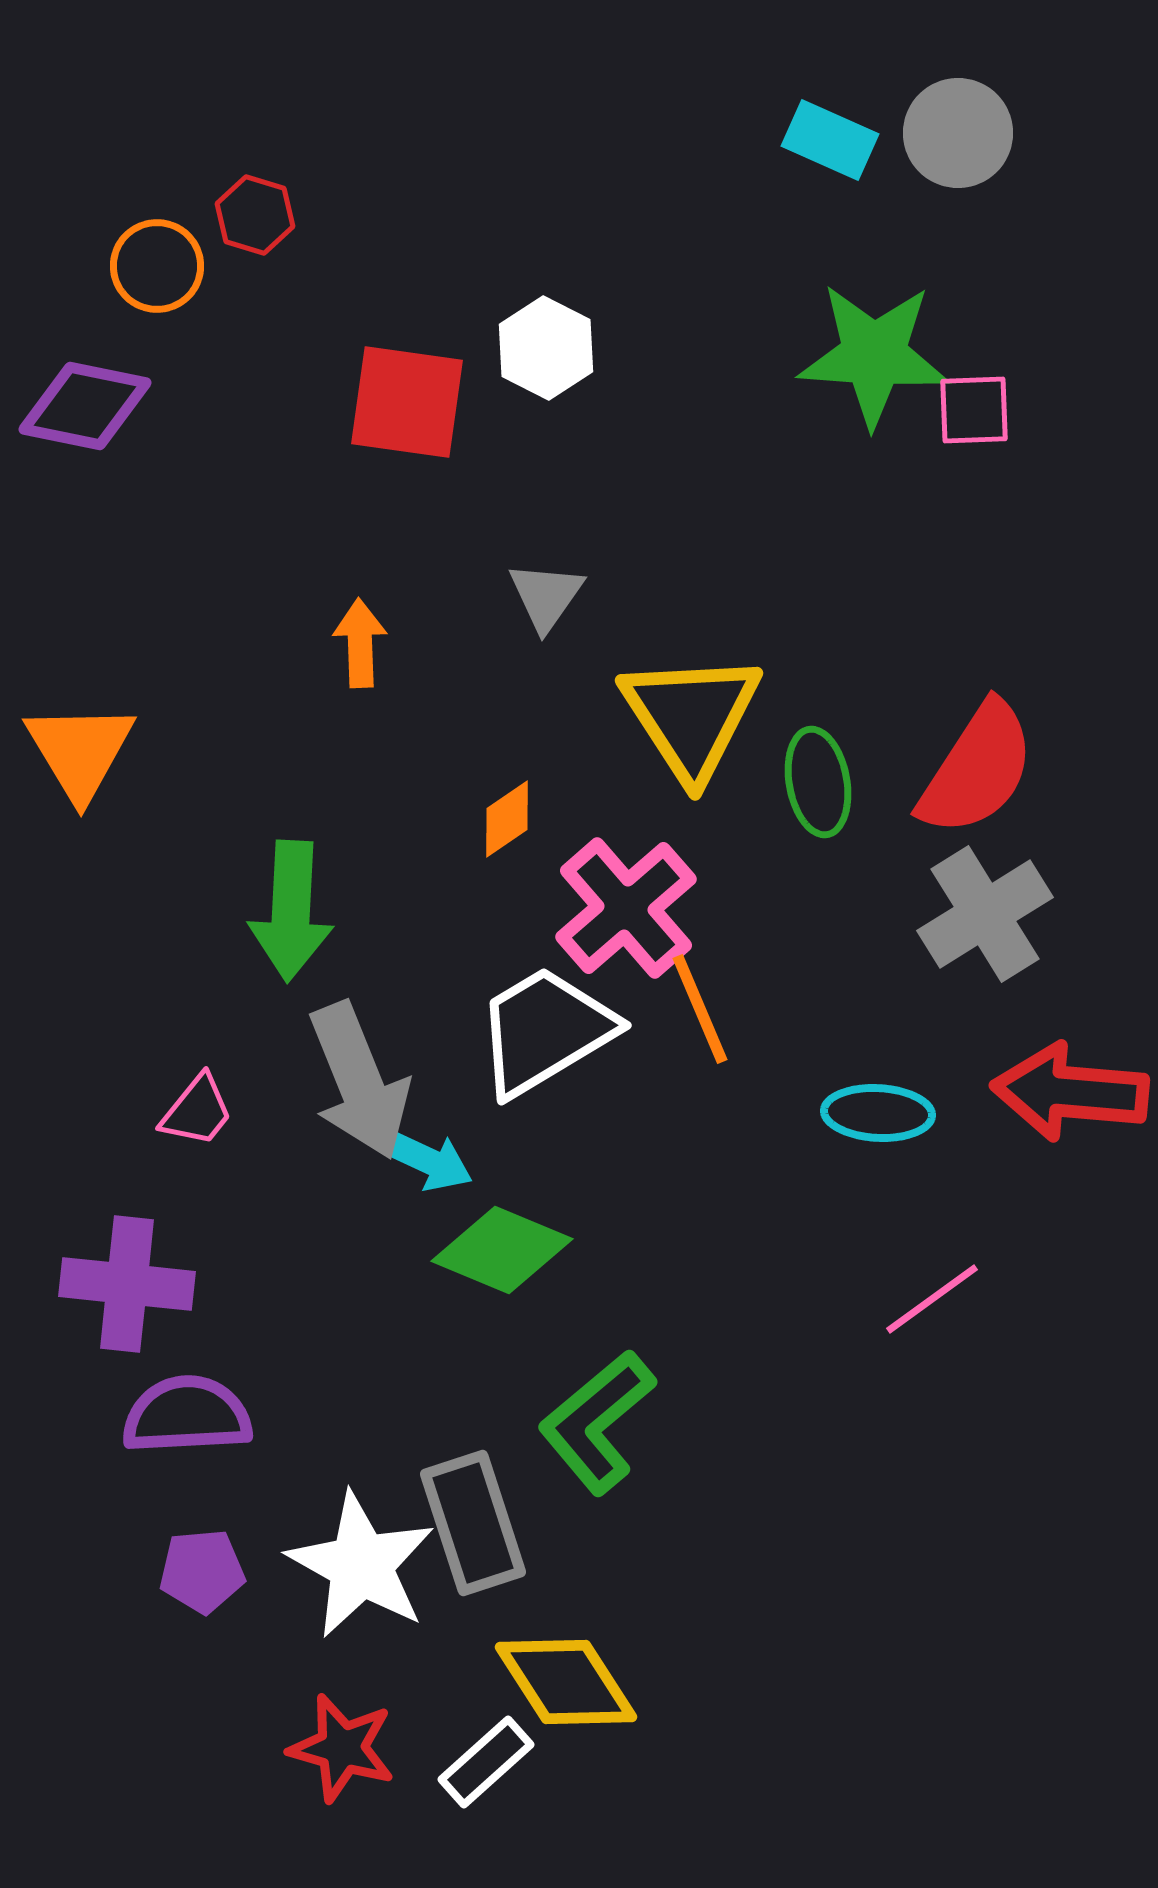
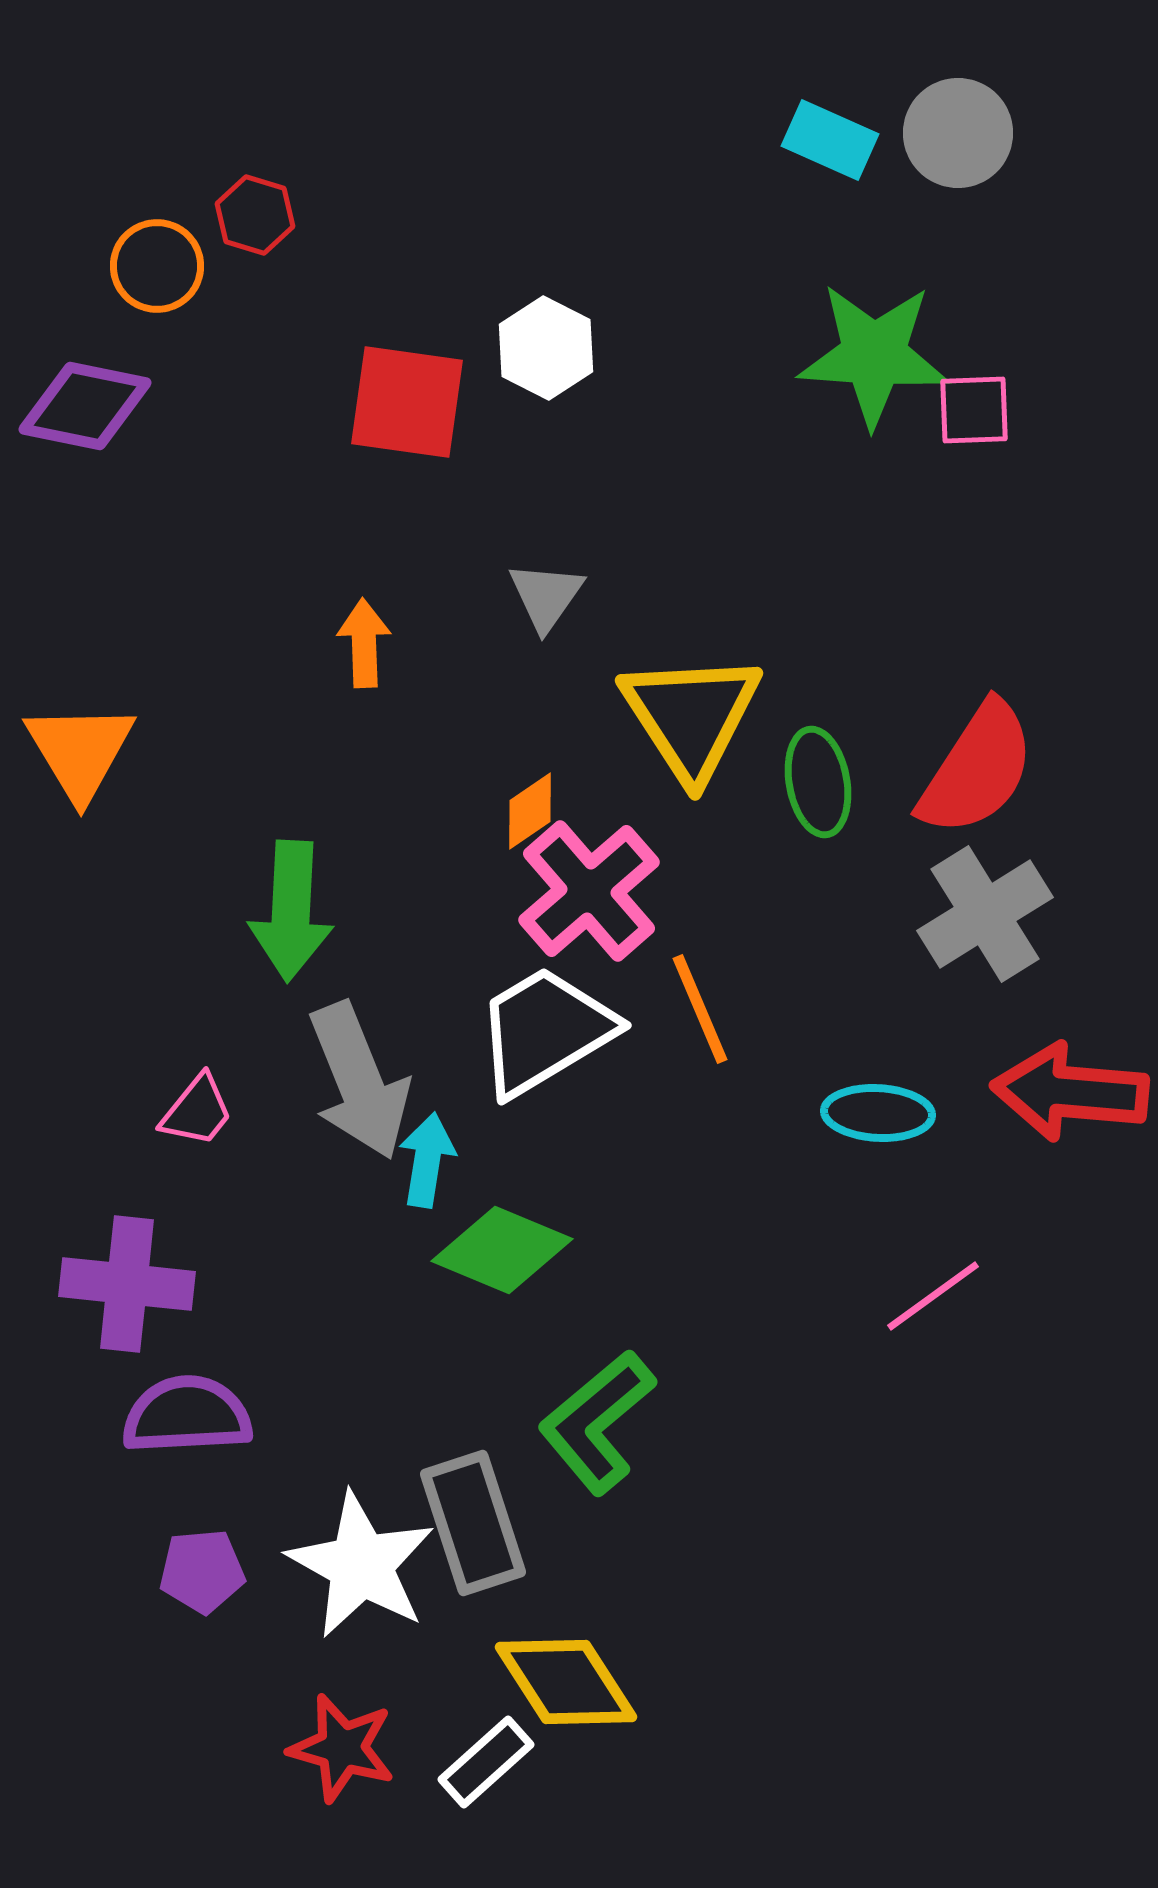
orange arrow: moved 4 px right
orange diamond: moved 23 px right, 8 px up
pink cross: moved 37 px left, 17 px up
cyan arrow: rotated 106 degrees counterclockwise
pink line: moved 1 px right, 3 px up
